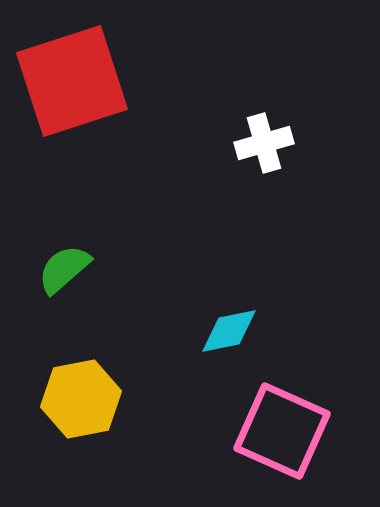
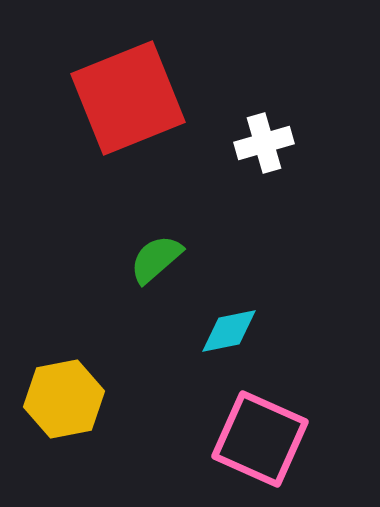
red square: moved 56 px right, 17 px down; rotated 4 degrees counterclockwise
green semicircle: moved 92 px right, 10 px up
yellow hexagon: moved 17 px left
pink square: moved 22 px left, 8 px down
